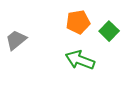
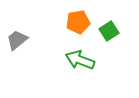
green square: rotated 12 degrees clockwise
gray trapezoid: moved 1 px right
